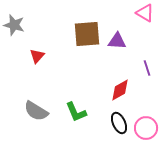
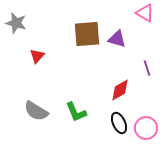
gray star: moved 2 px right, 2 px up
purple triangle: moved 2 px up; rotated 12 degrees clockwise
